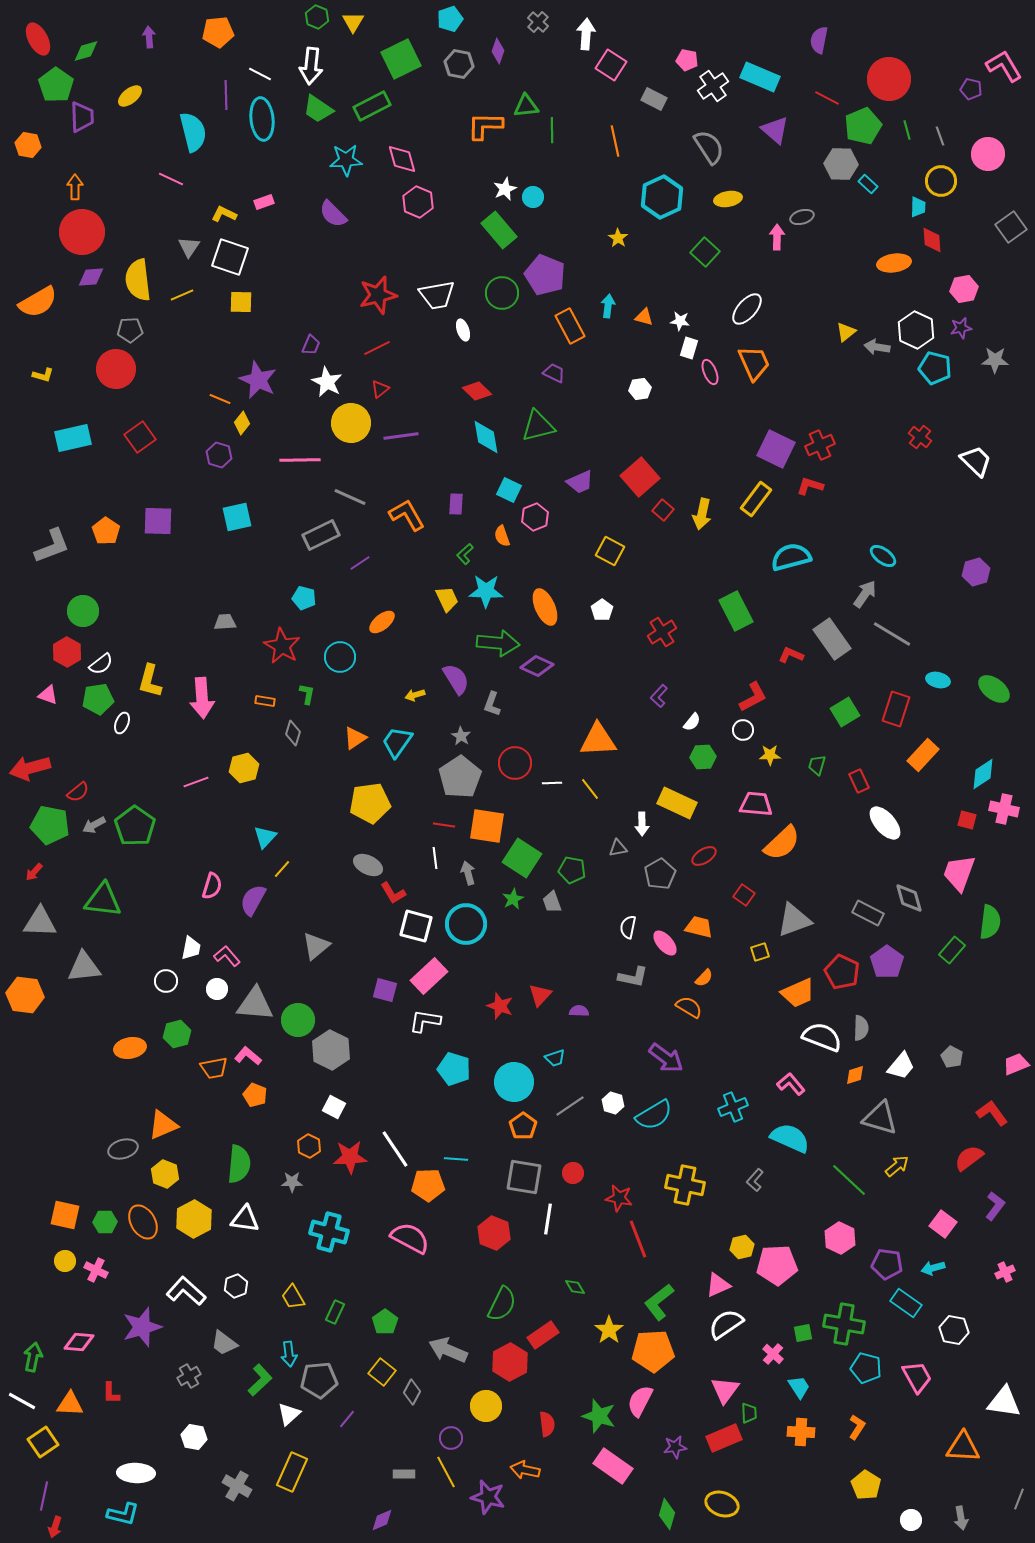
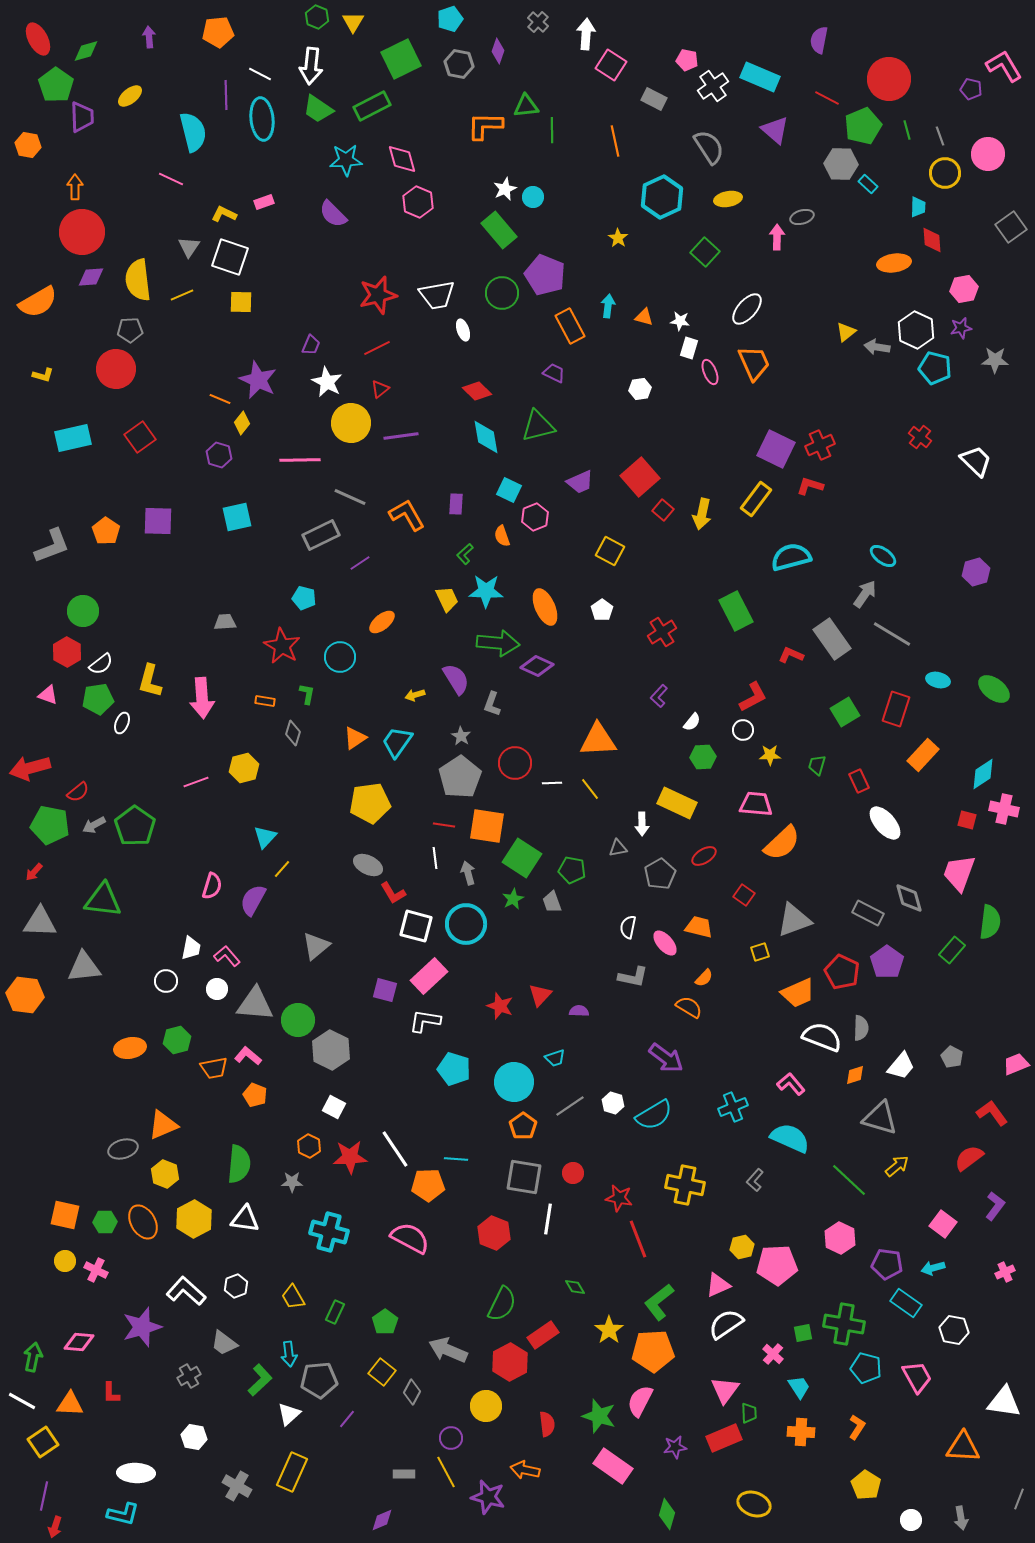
yellow circle at (941, 181): moved 4 px right, 8 px up
green hexagon at (177, 1034): moved 6 px down
yellow ellipse at (722, 1504): moved 32 px right
